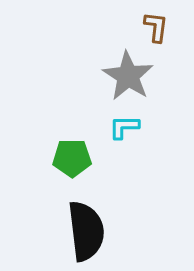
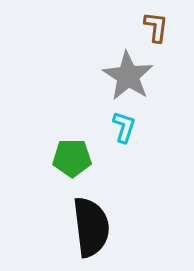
cyan L-shape: rotated 108 degrees clockwise
black semicircle: moved 5 px right, 4 px up
